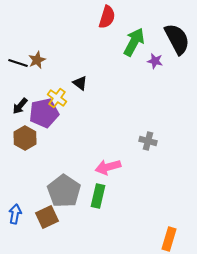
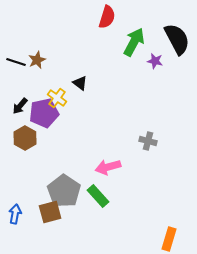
black line: moved 2 px left, 1 px up
green rectangle: rotated 55 degrees counterclockwise
brown square: moved 3 px right, 5 px up; rotated 10 degrees clockwise
